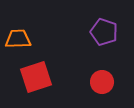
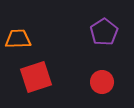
purple pentagon: rotated 20 degrees clockwise
